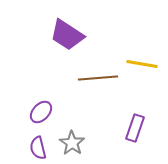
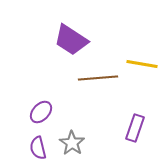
purple trapezoid: moved 4 px right, 5 px down
